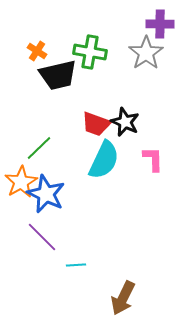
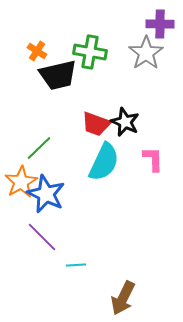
cyan semicircle: moved 2 px down
